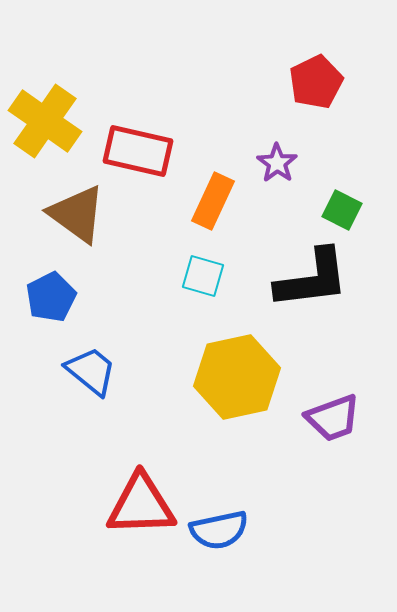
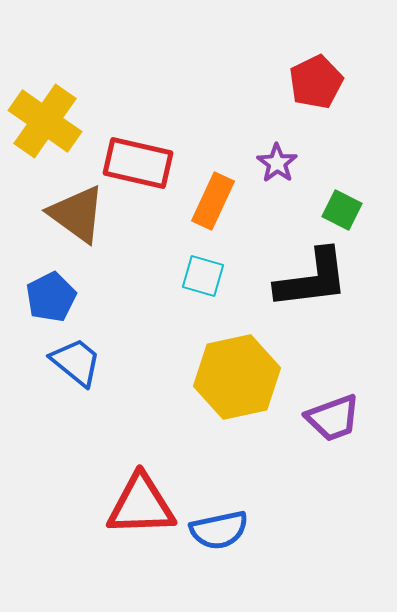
red rectangle: moved 12 px down
blue trapezoid: moved 15 px left, 9 px up
